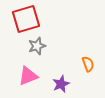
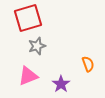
red square: moved 2 px right, 1 px up
purple star: rotated 12 degrees counterclockwise
